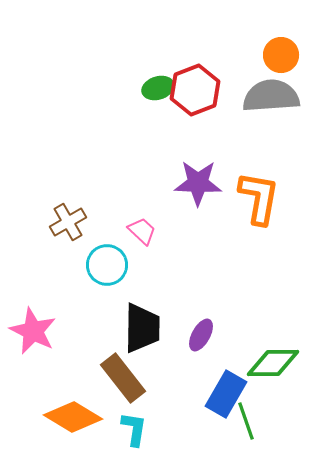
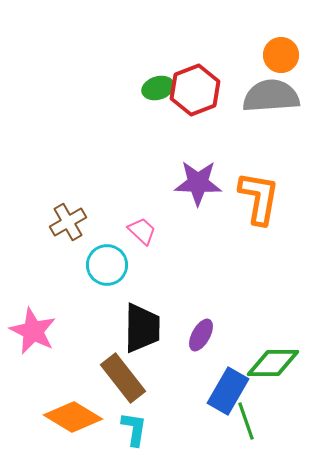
blue rectangle: moved 2 px right, 3 px up
